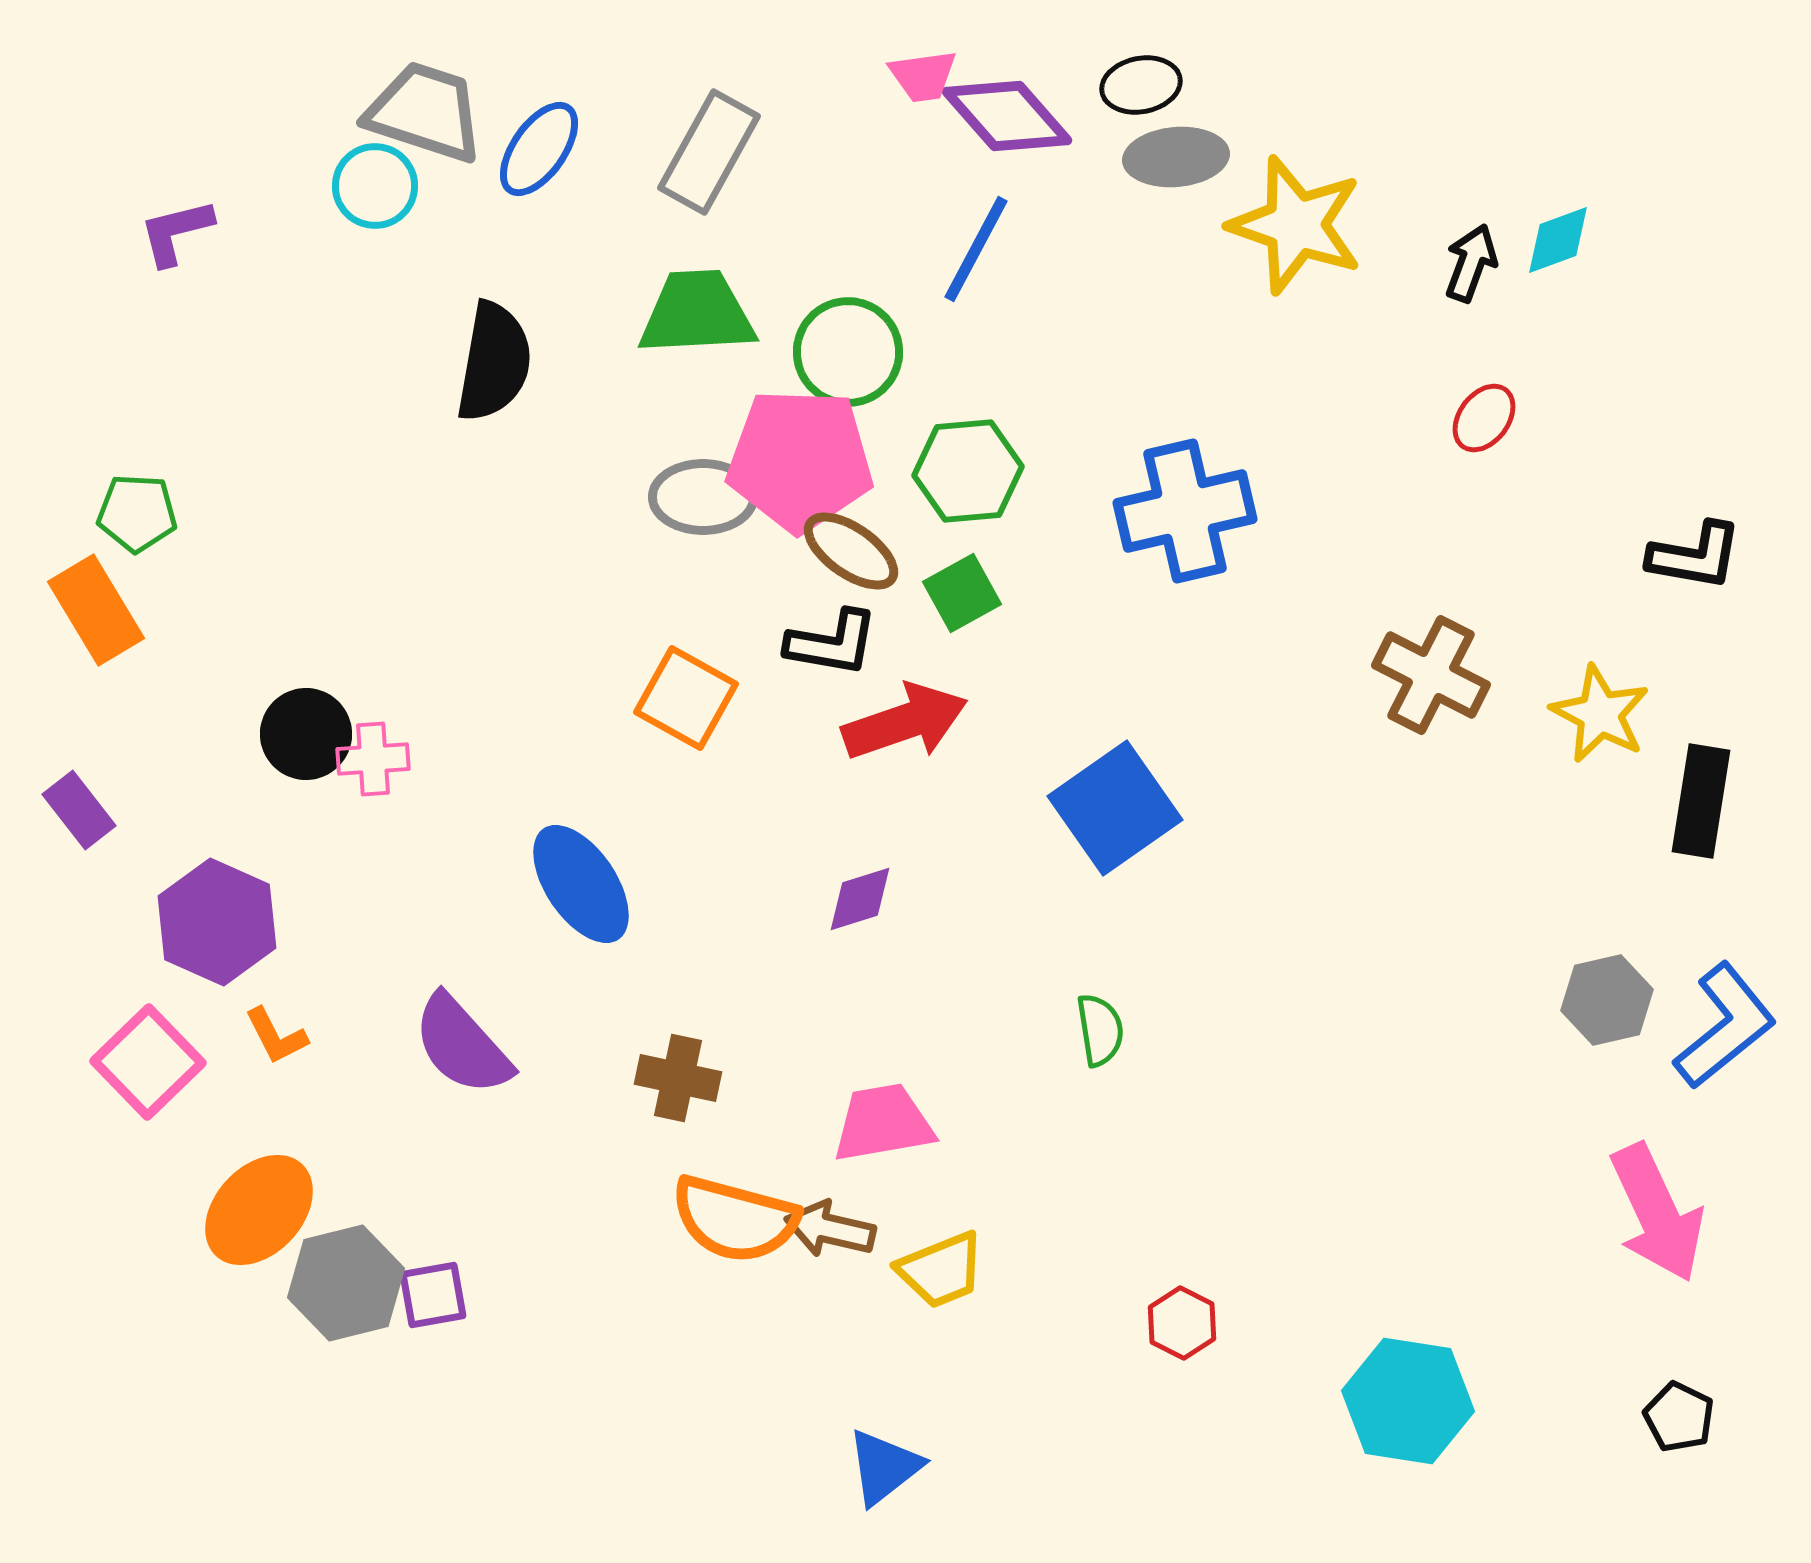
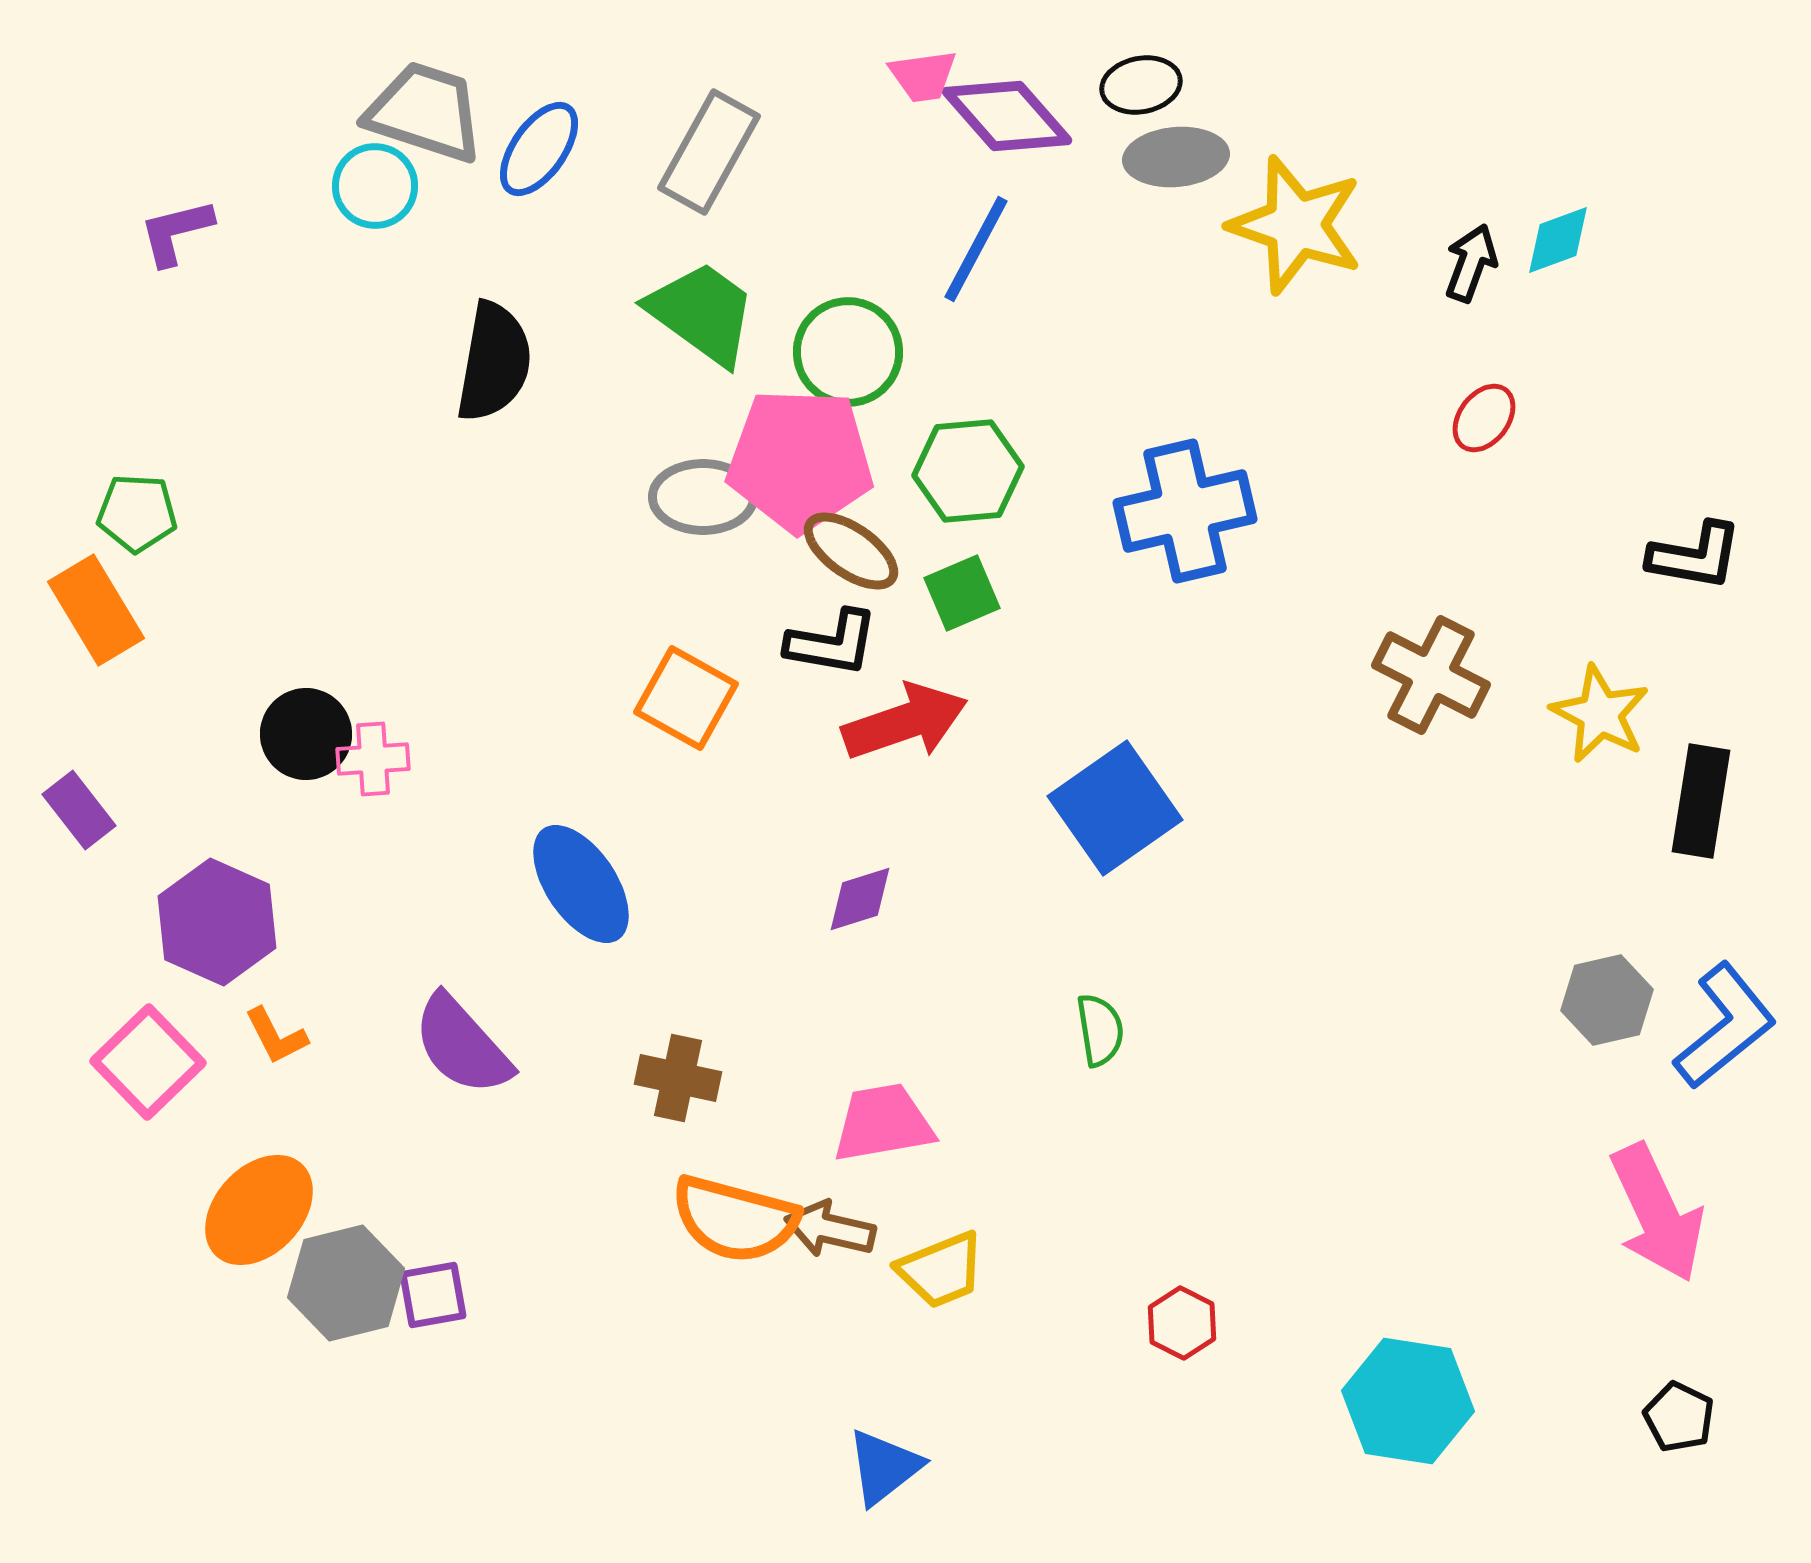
green trapezoid at (697, 313): moved 5 px right; rotated 39 degrees clockwise
green square at (962, 593): rotated 6 degrees clockwise
